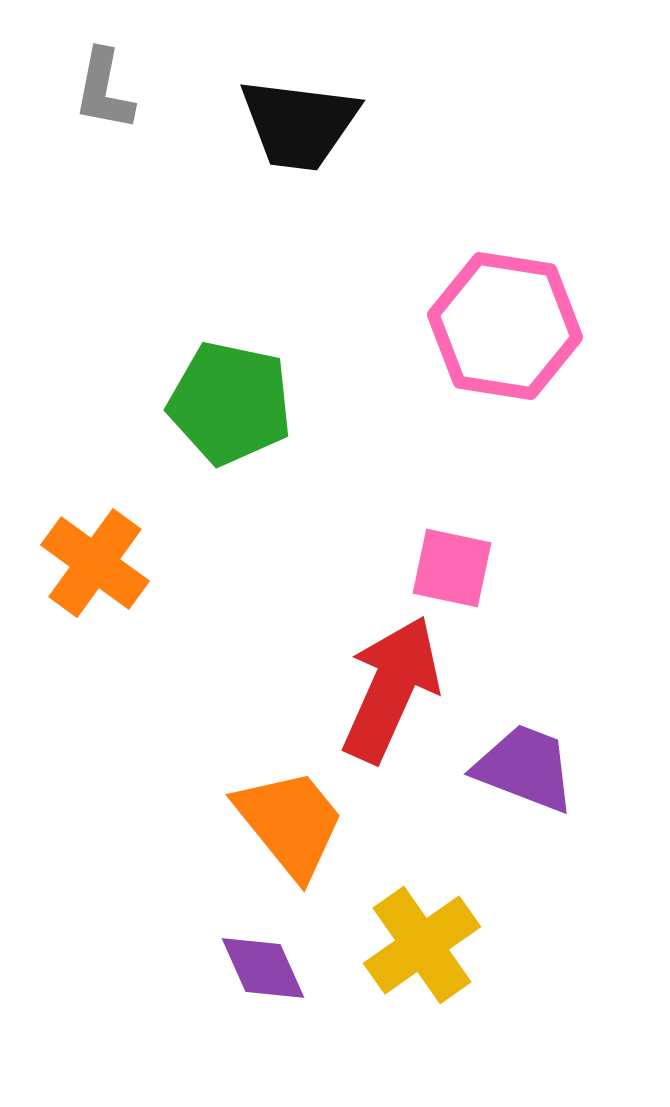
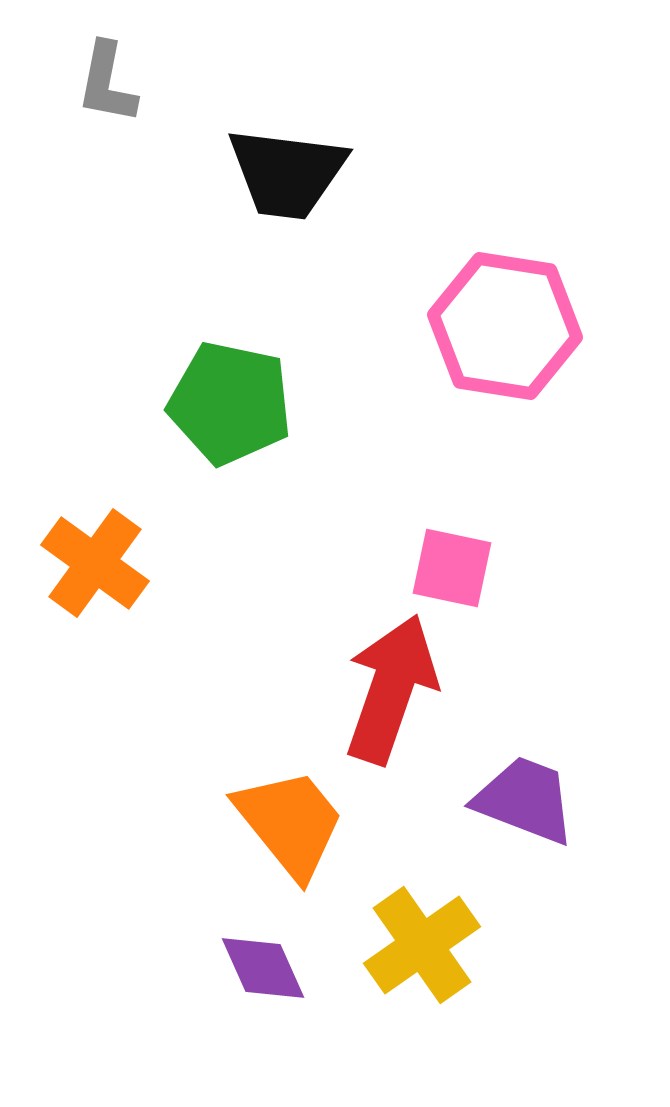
gray L-shape: moved 3 px right, 7 px up
black trapezoid: moved 12 px left, 49 px down
red arrow: rotated 5 degrees counterclockwise
purple trapezoid: moved 32 px down
